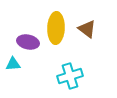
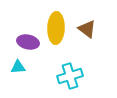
cyan triangle: moved 5 px right, 3 px down
